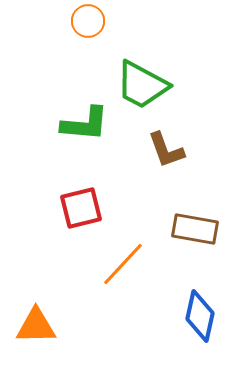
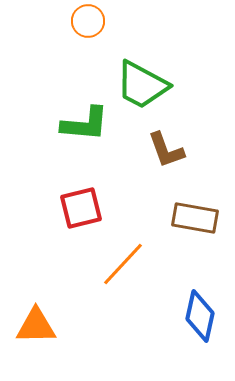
brown rectangle: moved 11 px up
